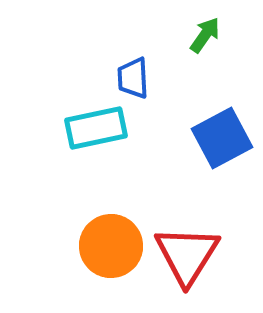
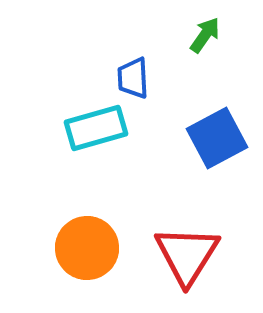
cyan rectangle: rotated 4 degrees counterclockwise
blue square: moved 5 px left
orange circle: moved 24 px left, 2 px down
